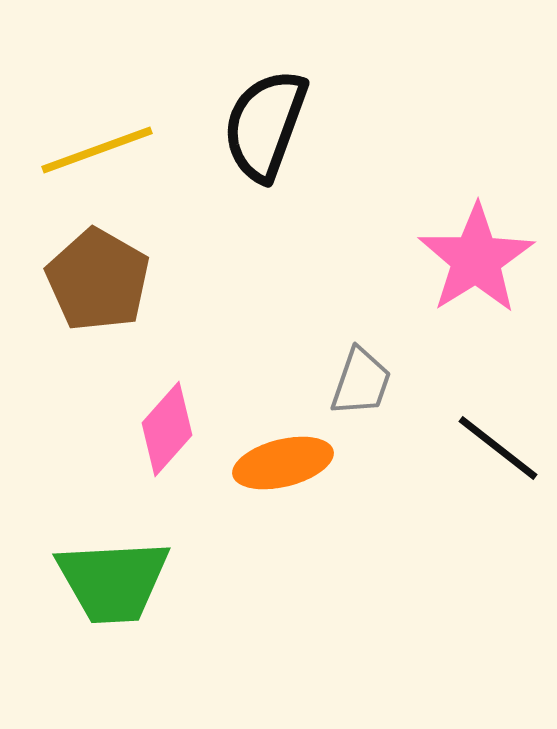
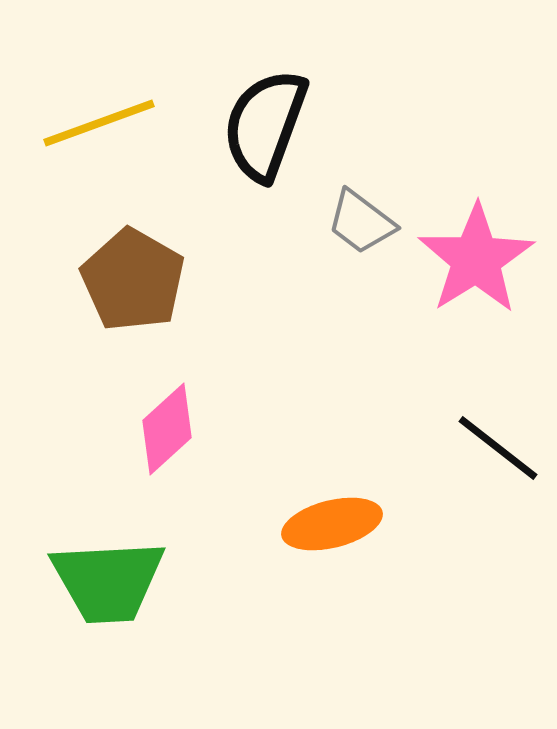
yellow line: moved 2 px right, 27 px up
brown pentagon: moved 35 px right
gray trapezoid: moved 160 px up; rotated 108 degrees clockwise
pink diamond: rotated 6 degrees clockwise
orange ellipse: moved 49 px right, 61 px down
green trapezoid: moved 5 px left
